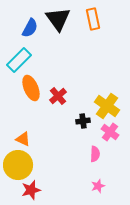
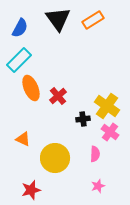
orange rectangle: moved 1 px down; rotated 70 degrees clockwise
blue semicircle: moved 10 px left
black cross: moved 2 px up
yellow circle: moved 37 px right, 7 px up
